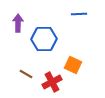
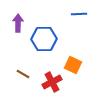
brown line: moved 3 px left
